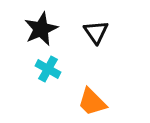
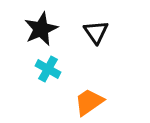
orange trapezoid: moved 3 px left; rotated 100 degrees clockwise
